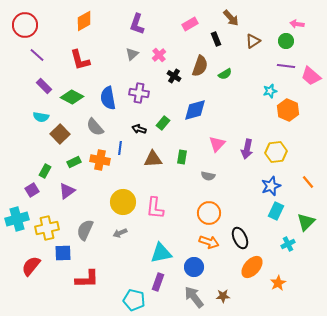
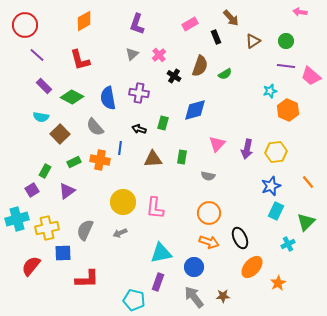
pink arrow at (297, 24): moved 3 px right, 12 px up
black rectangle at (216, 39): moved 2 px up
green rectangle at (163, 123): rotated 24 degrees counterclockwise
